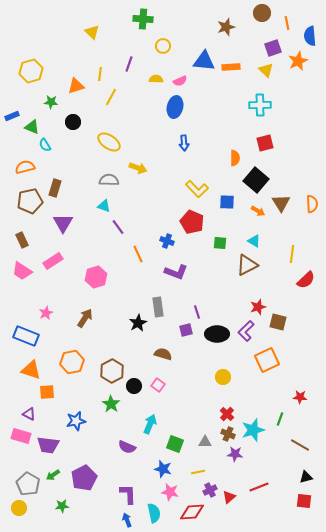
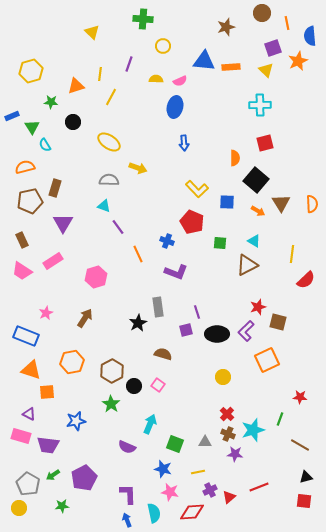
green triangle at (32, 127): rotated 35 degrees clockwise
